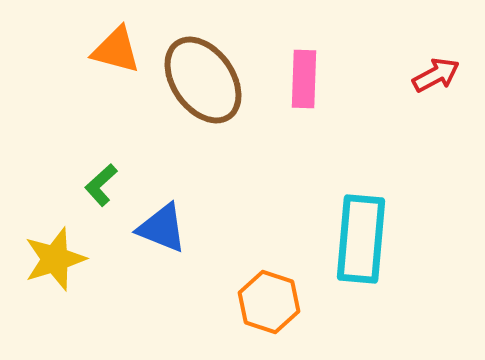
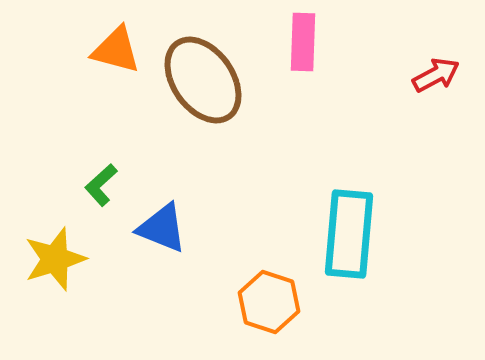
pink rectangle: moved 1 px left, 37 px up
cyan rectangle: moved 12 px left, 5 px up
